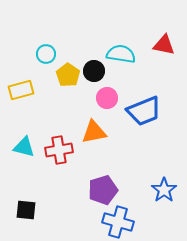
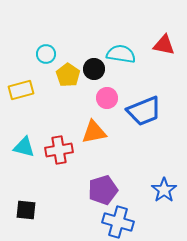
black circle: moved 2 px up
